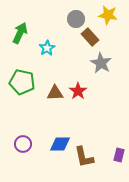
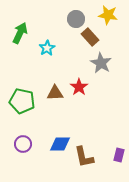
green pentagon: moved 19 px down
red star: moved 1 px right, 4 px up
